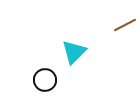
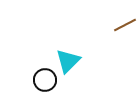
cyan triangle: moved 6 px left, 9 px down
